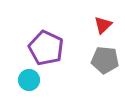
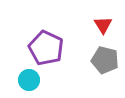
red triangle: rotated 18 degrees counterclockwise
gray pentagon: rotated 8 degrees clockwise
